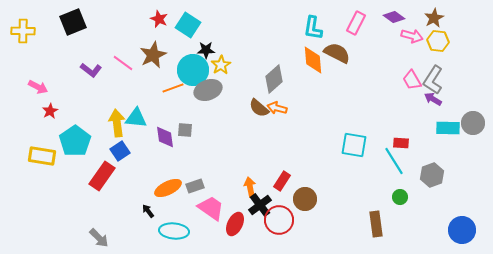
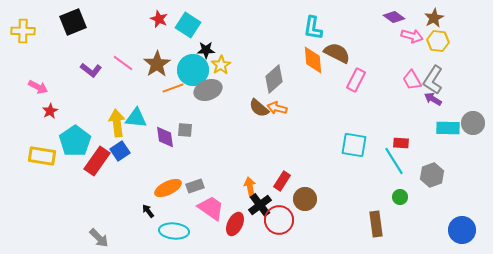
pink rectangle at (356, 23): moved 57 px down
brown star at (153, 55): moved 4 px right, 9 px down; rotated 8 degrees counterclockwise
red rectangle at (102, 176): moved 5 px left, 15 px up
